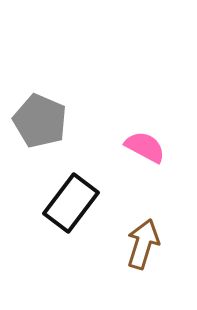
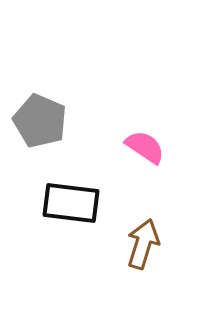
pink semicircle: rotated 6 degrees clockwise
black rectangle: rotated 60 degrees clockwise
